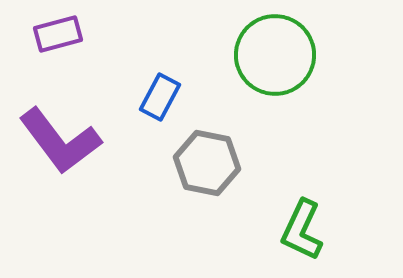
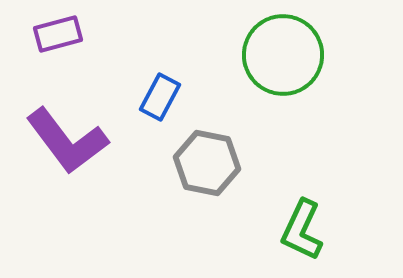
green circle: moved 8 px right
purple L-shape: moved 7 px right
